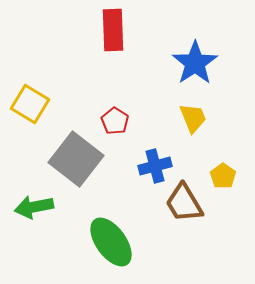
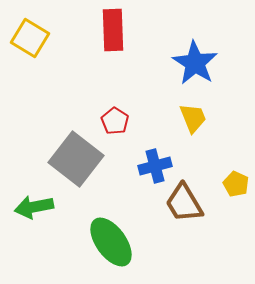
blue star: rotated 6 degrees counterclockwise
yellow square: moved 66 px up
yellow pentagon: moved 13 px right, 8 px down; rotated 10 degrees counterclockwise
